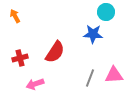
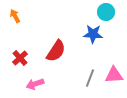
red semicircle: moved 1 px right, 1 px up
red cross: rotated 28 degrees counterclockwise
